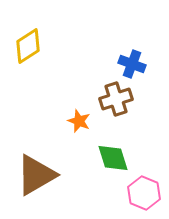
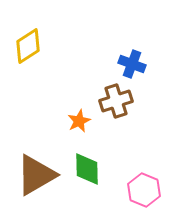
brown cross: moved 2 px down
orange star: rotated 25 degrees clockwise
green diamond: moved 26 px left, 11 px down; rotated 16 degrees clockwise
pink hexagon: moved 3 px up
